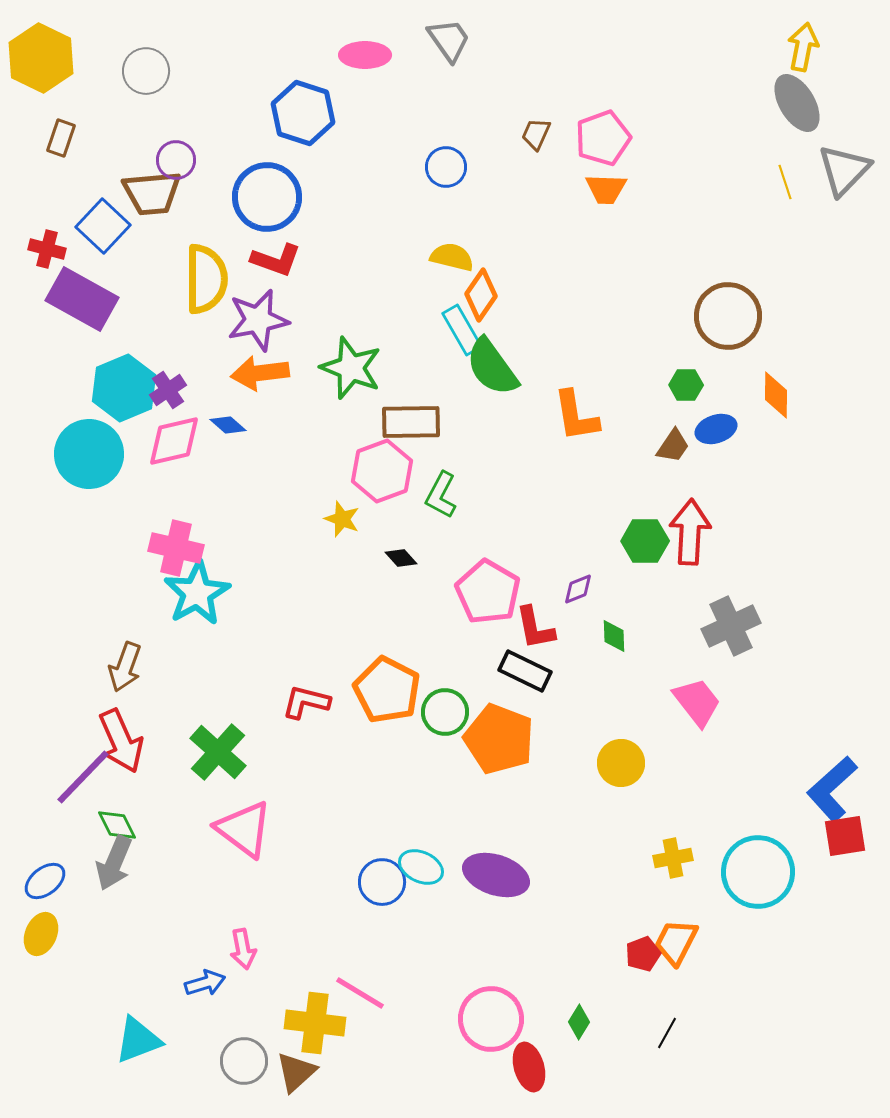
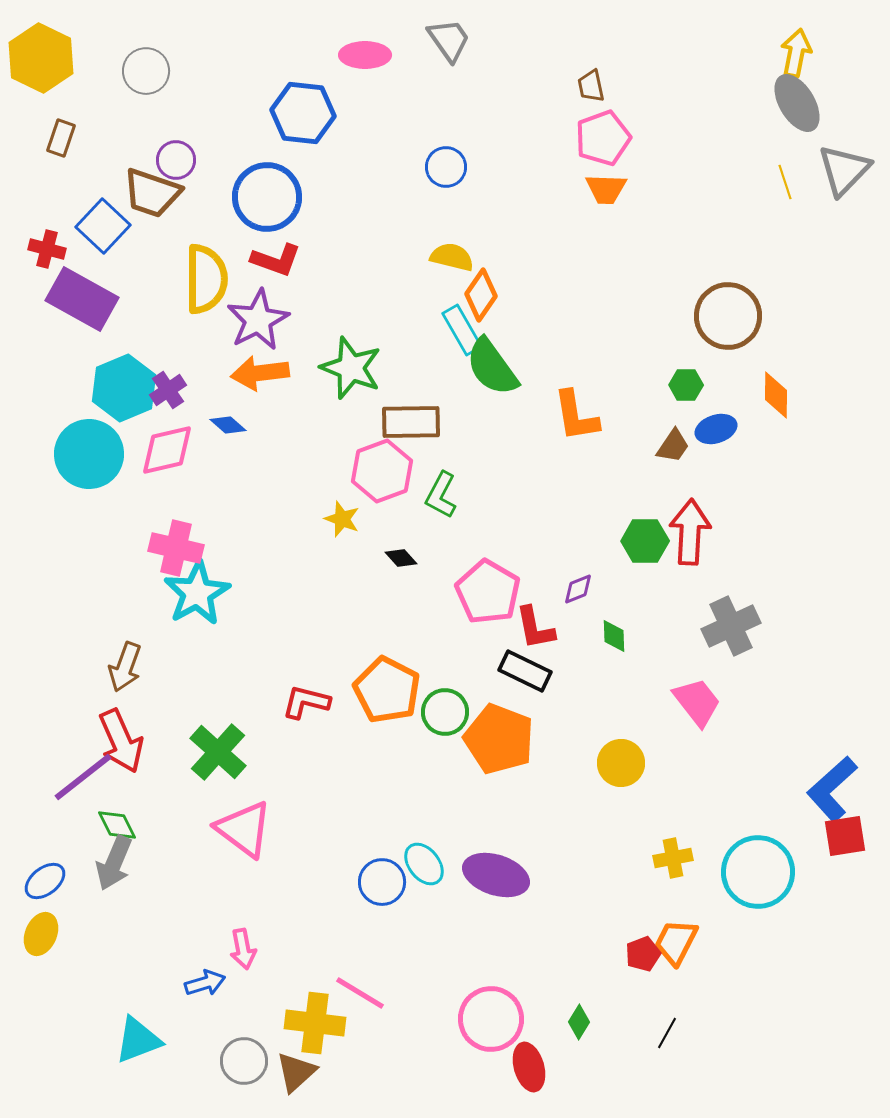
yellow arrow at (803, 47): moved 7 px left, 6 px down
blue hexagon at (303, 113): rotated 12 degrees counterclockwise
brown trapezoid at (536, 134): moved 55 px right, 48 px up; rotated 36 degrees counterclockwise
brown trapezoid at (152, 193): rotated 24 degrees clockwise
purple star at (258, 320): rotated 16 degrees counterclockwise
pink diamond at (174, 441): moved 7 px left, 9 px down
purple line at (83, 777): rotated 8 degrees clockwise
cyan ellipse at (421, 867): moved 3 px right, 3 px up; rotated 27 degrees clockwise
